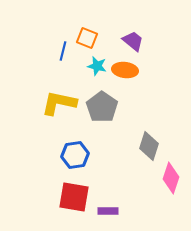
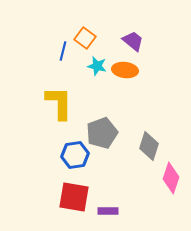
orange square: moved 2 px left; rotated 15 degrees clockwise
yellow L-shape: rotated 78 degrees clockwise
gray pentagon: moved 26 px down; rotated 16 degrees clockwise
